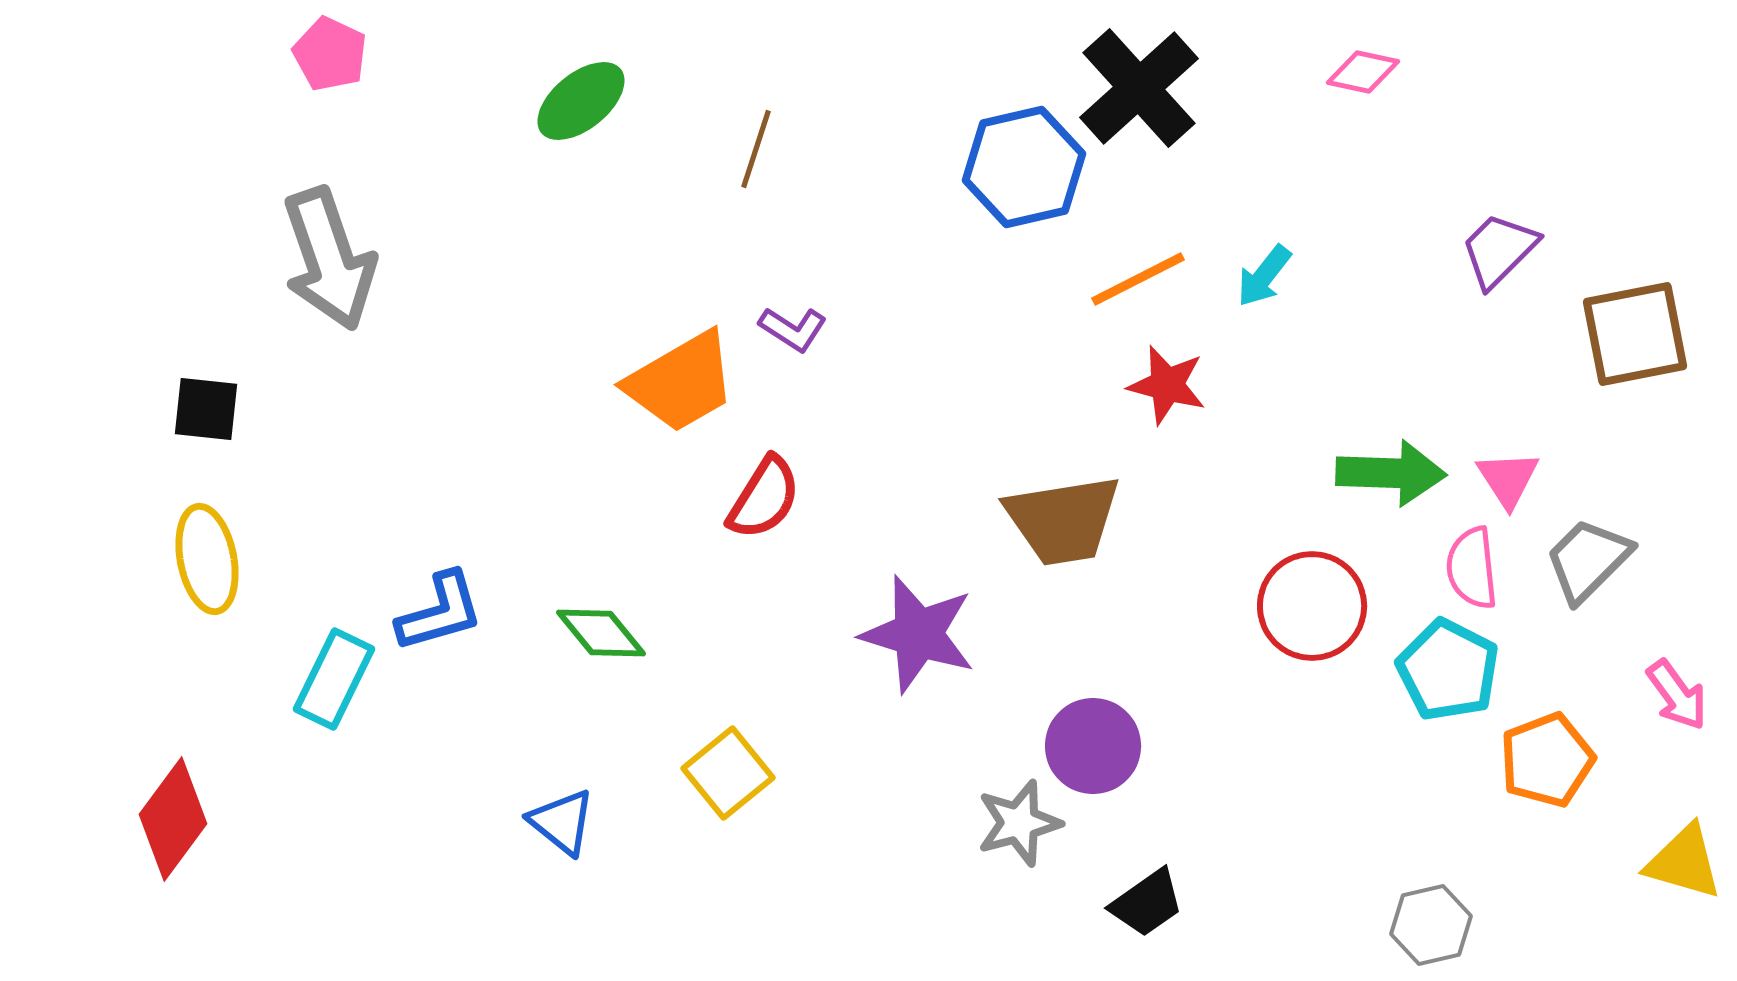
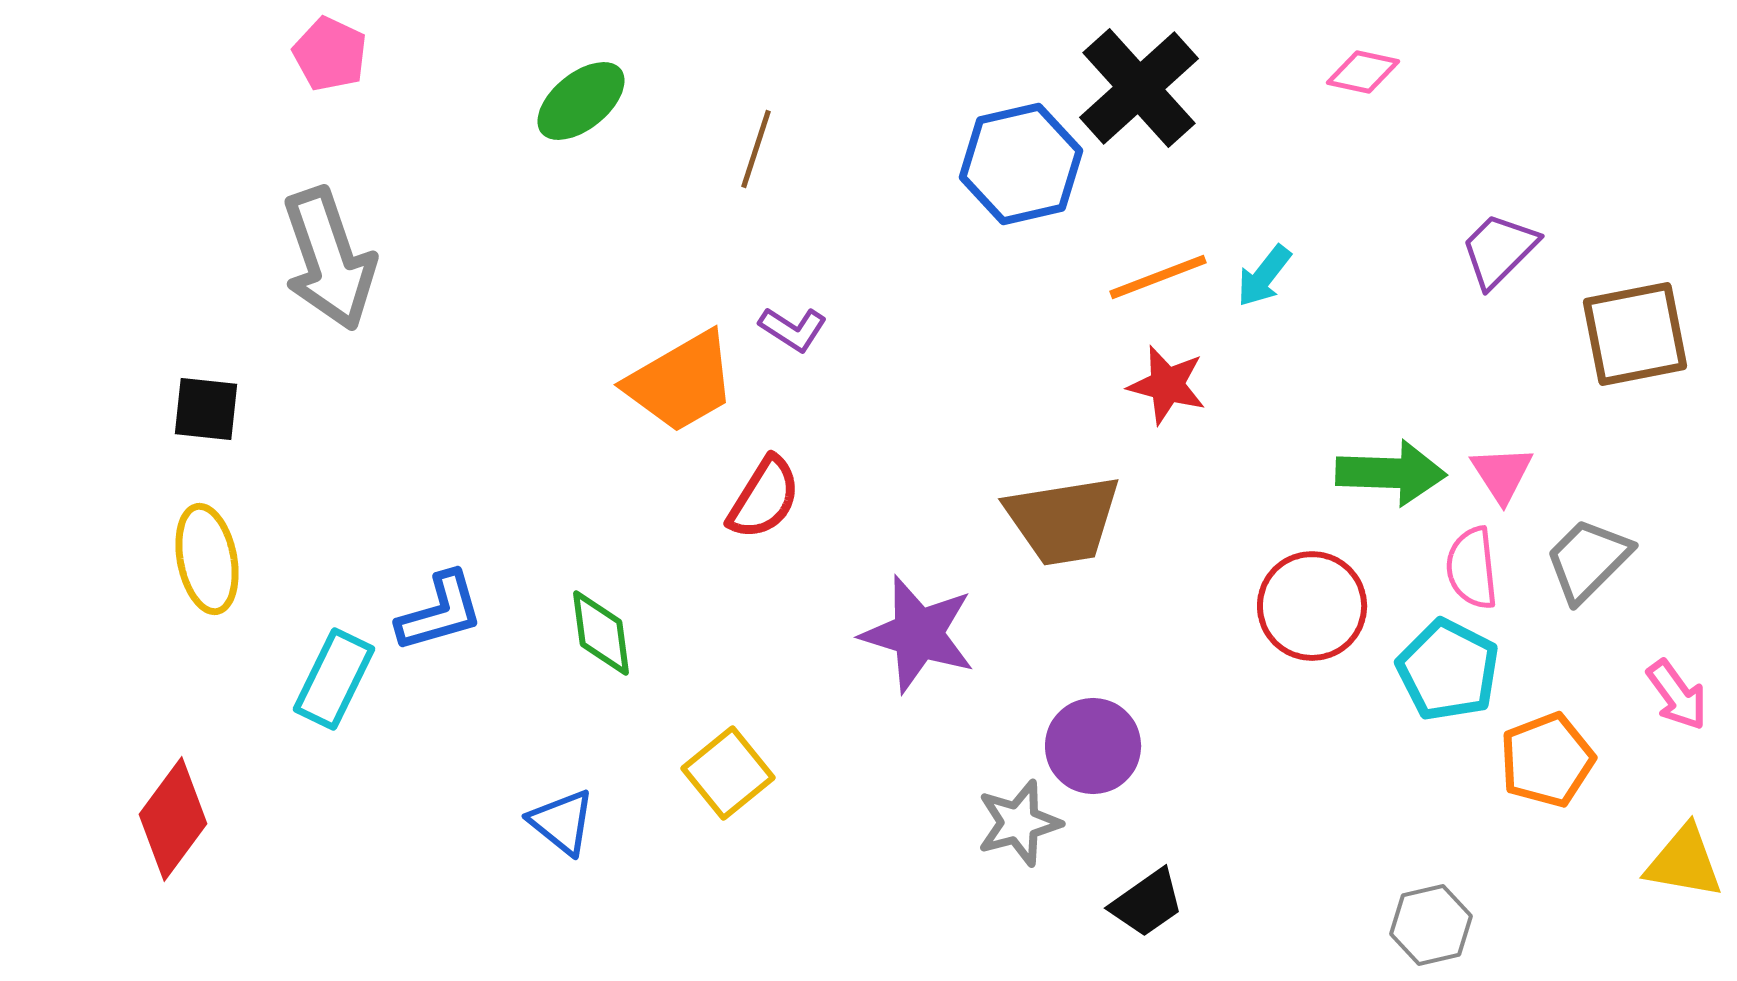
blue hexagon: moved 3 px left, 3 px up
orange line: moved 20 px right, 2 px up; rotated 6 degrees clockwise
pink triangle: moved 6 px left, 5 px up
green diamond: rotated 32 degrees clockwise
yellow triangle: rotated 6 degrees counterclockwise
